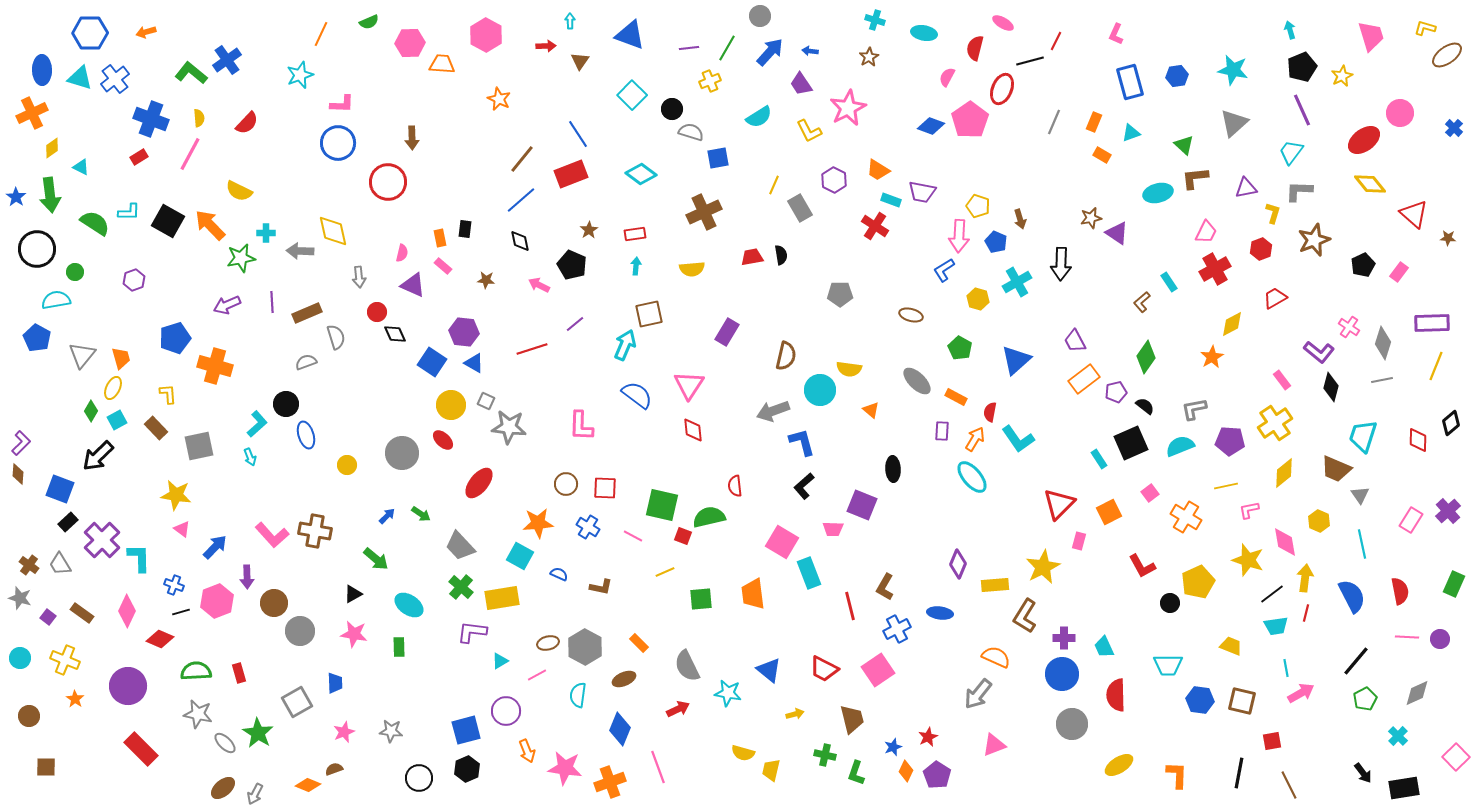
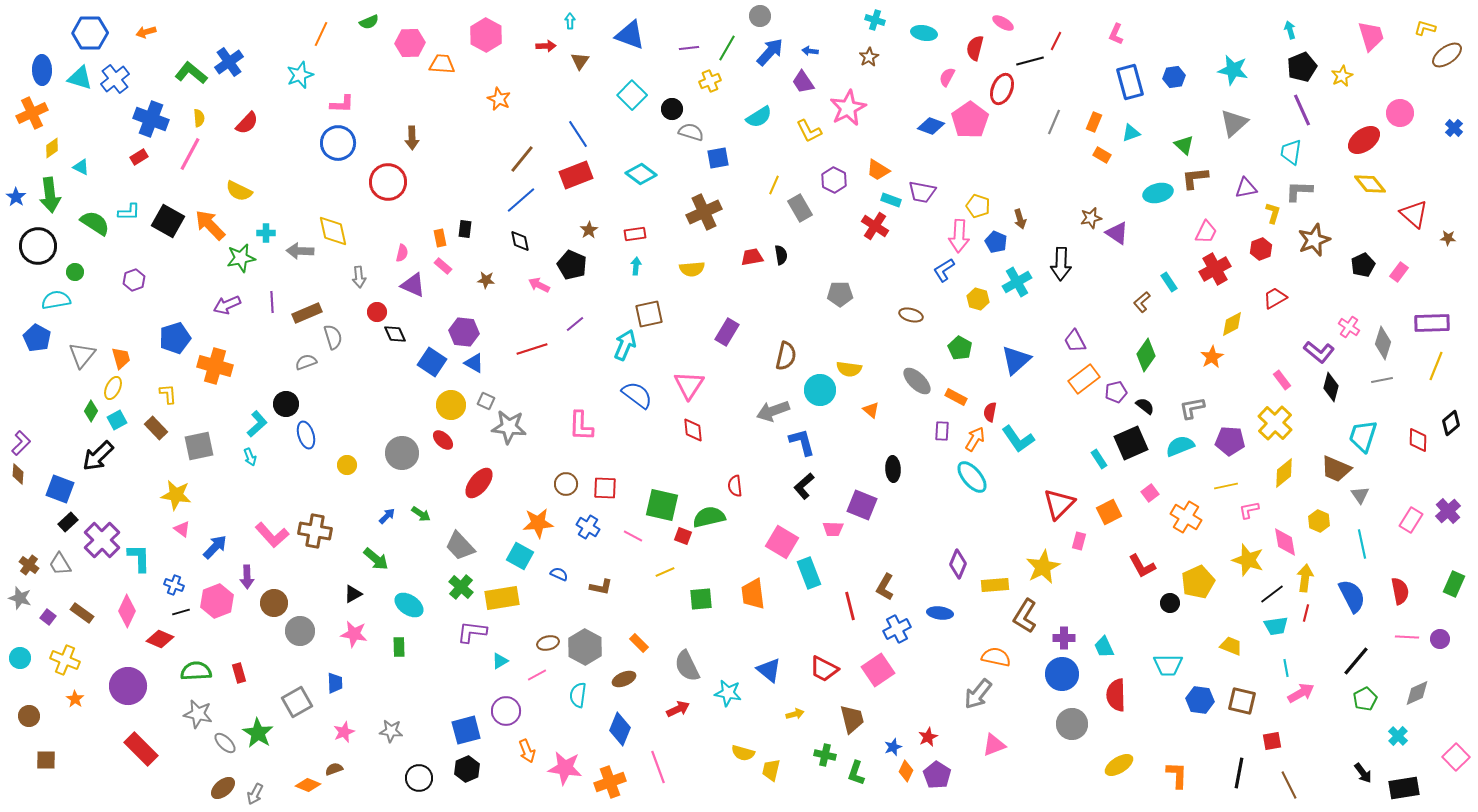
blue cross at (227, 60): moved 2 px right, 2 px down
blue hexagon at (1177, 76): moved 3 px left, 1 px down
purple trapezoid at (801, 84): moved 2 px right, 2 px up
cyan trapezoid at (1291, 152): rotated 28 degrees counterclockwise
red rectangle at (571, 174): moved 5 px right, 1 px down
black circle at (37, 249): moved 1 px right, 3 px up
gray semicircle at (336, 337): moved 3 px left
green diamond at (1146, 357): moved 2 px up
gray L-shape at (1194, 409): moved 2 px left, 1 px up
yellow cross at (1275, 423): rotated 12 degrees counterclockwise
orange semicircle at (996, 657): rotated 12 degrees counterclockwise
brown square at (46, 767): moved 7 px up
